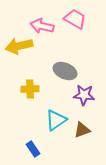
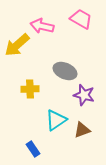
pink trapezoid: moved 6 px right
yellow arrow: moved 2 px left, 1 px up; rotated 28 degrees counterclockwise
purple star: rotated 10 degrees clockwise
